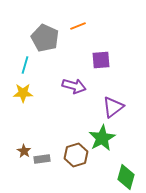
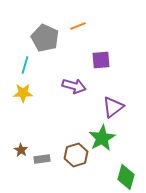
brown star: moved 3 px left, 1 px up
